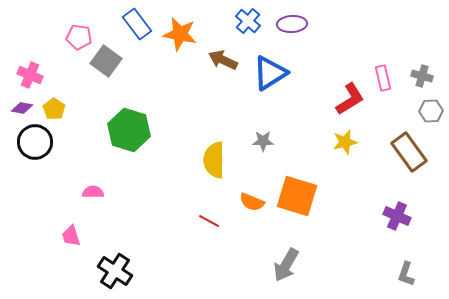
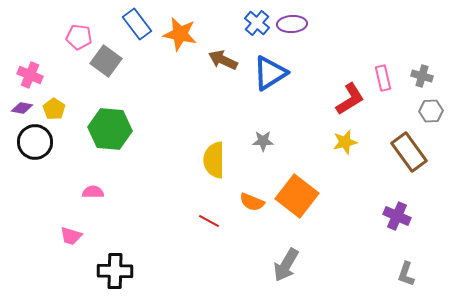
blue cross: moved 9 px right, 2 px down
green hexagon: moved 19 px left, 1 px up; rotated 12 degrees counterclockwise
orange square: rotated 21 degrees clockwise
pink trapezoid: rotated 55 degrees counterclockwise
black cross: rotated 32 degrees counterclockwise
